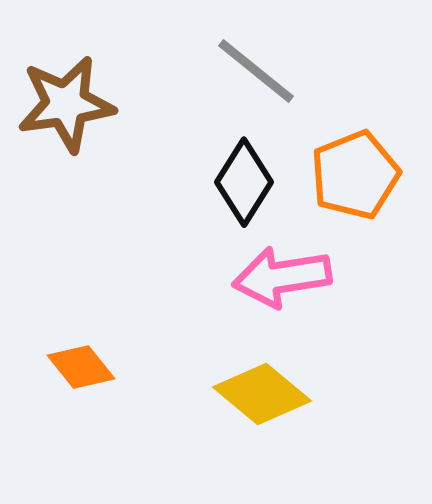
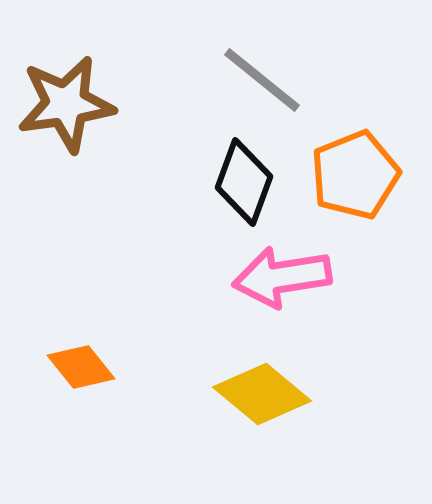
gray line: moved 6 px right, 9 px down
black diamond: rotated 12 degrees counterclockwise
